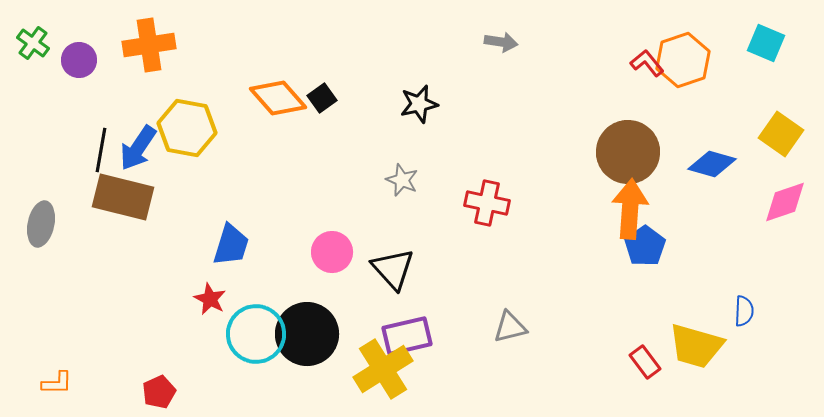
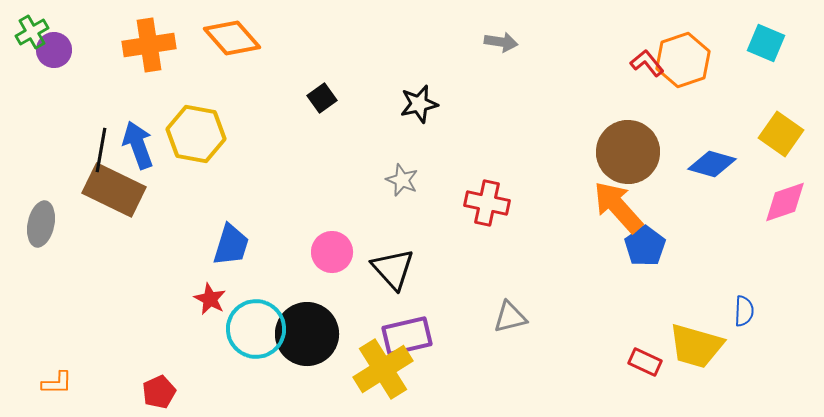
green cross: moved 1 px left, 11 px up; rotated 24 degrees clockwise
purple circle: moved 25 px left, 10 px up
orange diamond: moved 46 px left, 60 px up
yellow hexagon: moved 9 px right, 6 px down
blue arrow: moved 3 px up; rotated 126 degrees clockwise
brown rectangle: moved 9 px left, 7 px up; rotated 12 degrees clockwise
orange arrow: moved 12 px left, 2 px up; rotated 46 degrees counterclockwise
gray triangle: moved 10 px up
cyan circle: moved 5 px up
red rectangle: rotated 28 degrees counterclockwise
